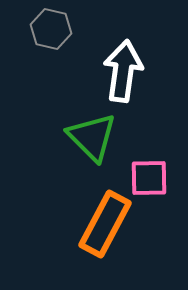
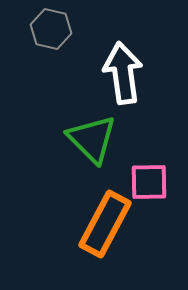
white arrow: moved 2 px down; rotated 16 degrees counterclockwise
green triangle: moved 2 px down
pink square: moved 4 px down
